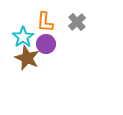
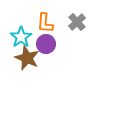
orange L-shape: moved 1 px down
cyan star: moved 2 px left
